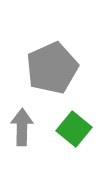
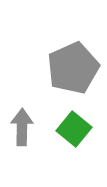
gray pentagon: moved 21 px right
